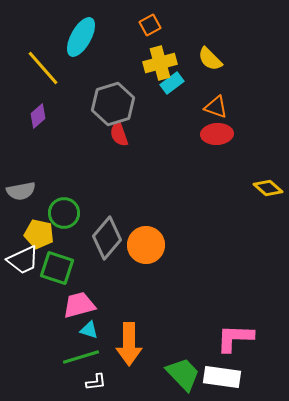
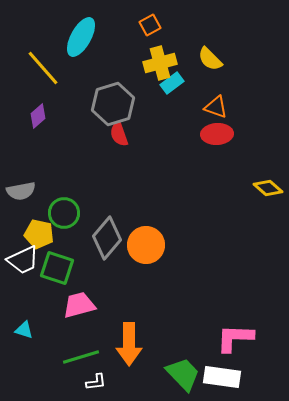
cyan triangle: moved 65 px left
